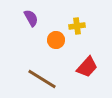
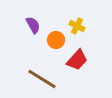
purple semicircle: moved 2 px right, 7 px down
yellow cross: rotated 35 degrees clockwise
red trapezoid: moved 10 px left, 7 px up
